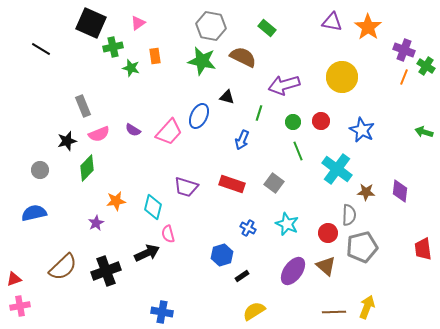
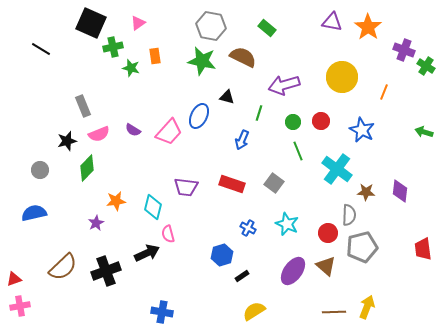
orange line at (404, 77): moved 20 px left, 15 px down
purple trapezoid at (186, 187): rotated 10 degrees counterclockwise
